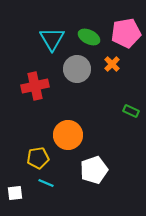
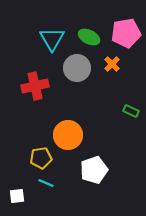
gray circle: moved 1 px up
yellow pentagon: moved 3 px right
white square: moved 2 px right, 3 px down
